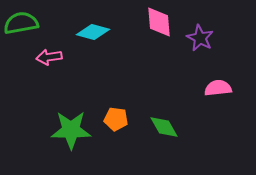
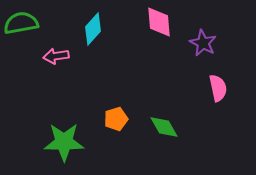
cyan diamond: moved 3 px up; rotated 64 degrees counterclockwise
purple star: moved 3 px right, 5 px down
pink arrow: moved 7 px right, 1 px up
pink semicircle: rotated 84 degrees clockwise
orange pentagon: rotated 25 degrees counterclockwise
green star: moved 7 px left, 12 px down
